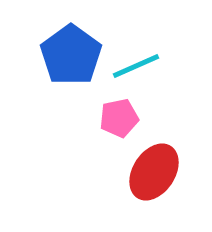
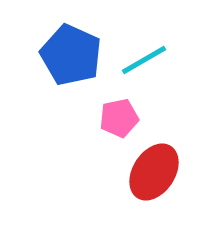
blue pentagon: rotated 12 degrees counterclockwise
cyan line: moved 8 px right, 6 px up; rotated 6 degrees counterclockwise
